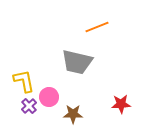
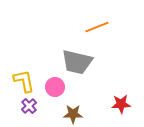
pink circle: moved 6 px right, 10 px up
